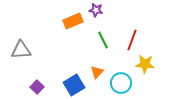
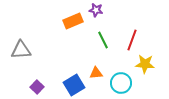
orange triangle: moved 1 px left, 1 px down; rotated 40 degrees clockwise
